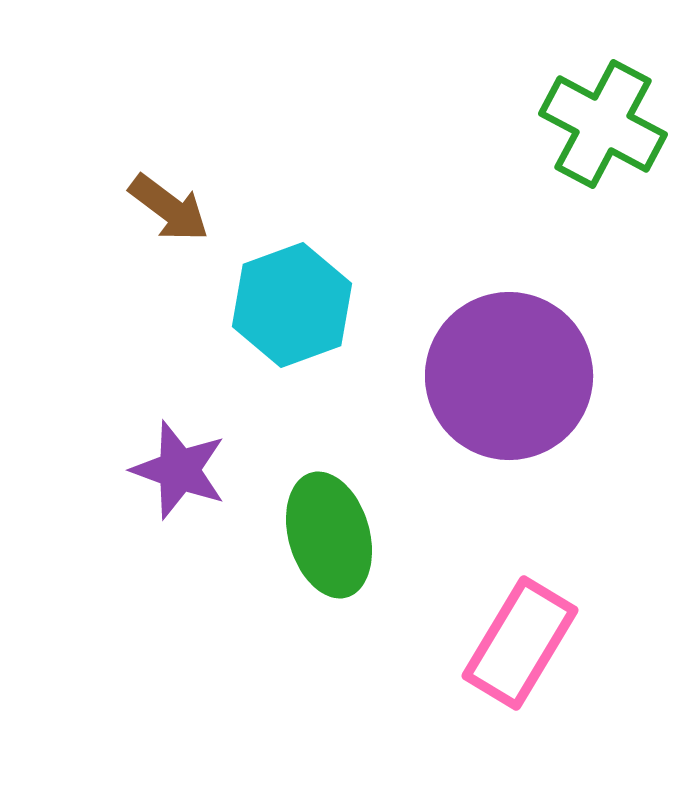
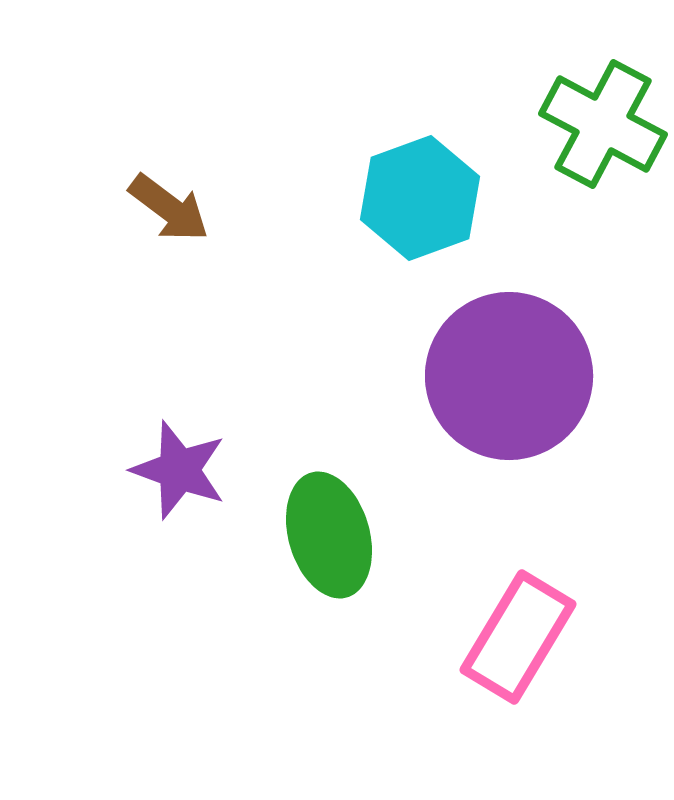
cyan hexagon: moved 128 px right, 107 px up
pink rectangle: moved 2 px left, 6 px up
